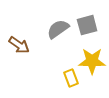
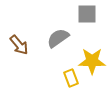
gray square: moved 11 px up; rotated 15 degrees clockwise
gray semicircle: moved 9 px down
brown arrow: rotated 15 degrees clockwise
